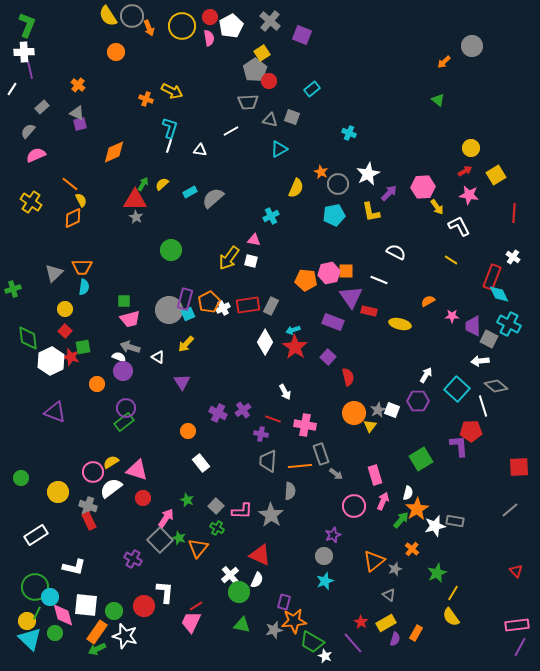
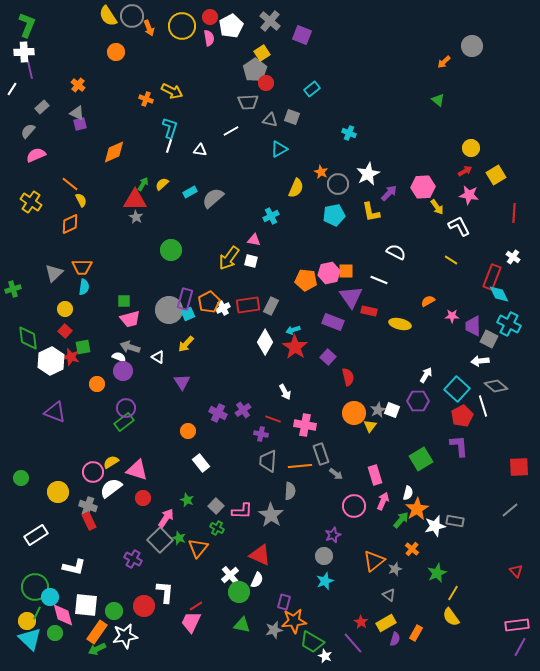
red circle at (269, 81): moved 3 px left, 2 px down
orange diamond at (73, 218): moved 3 px left, 6 px down
red pentagon at (471, 431): moved 9 px left, 15 px up; rotated 25 degrees counterclockwise
white star at (125, 636): rotated 25 degrees counterclockwise
